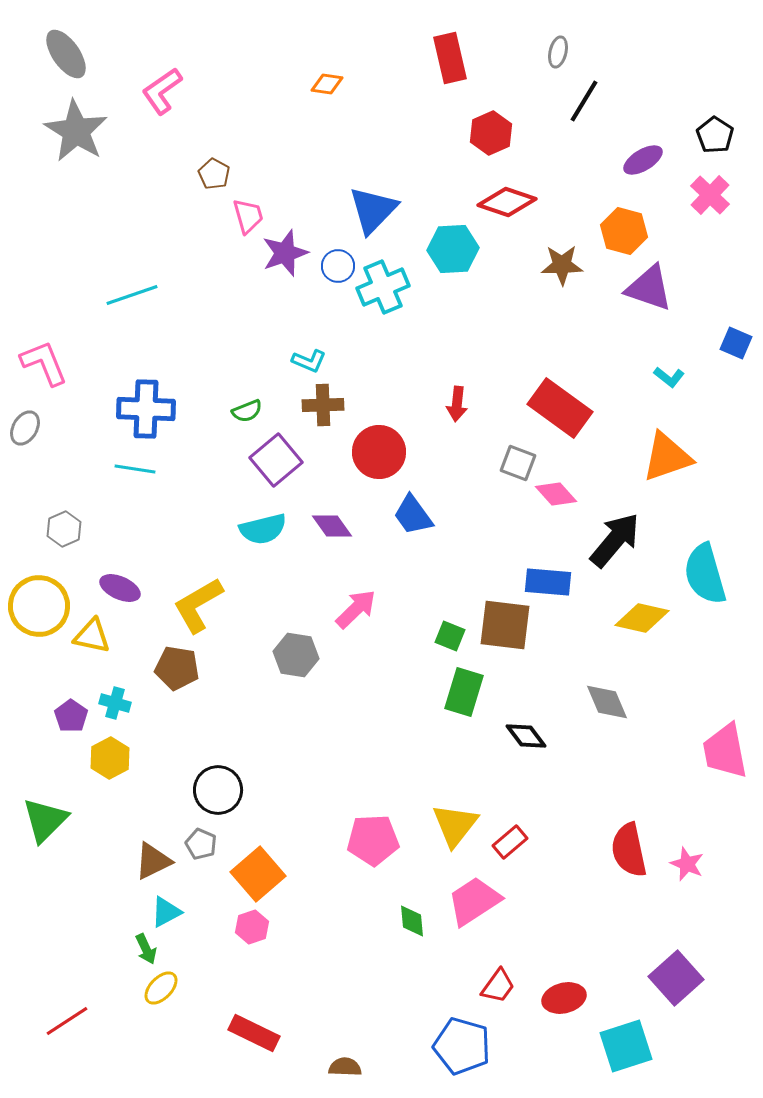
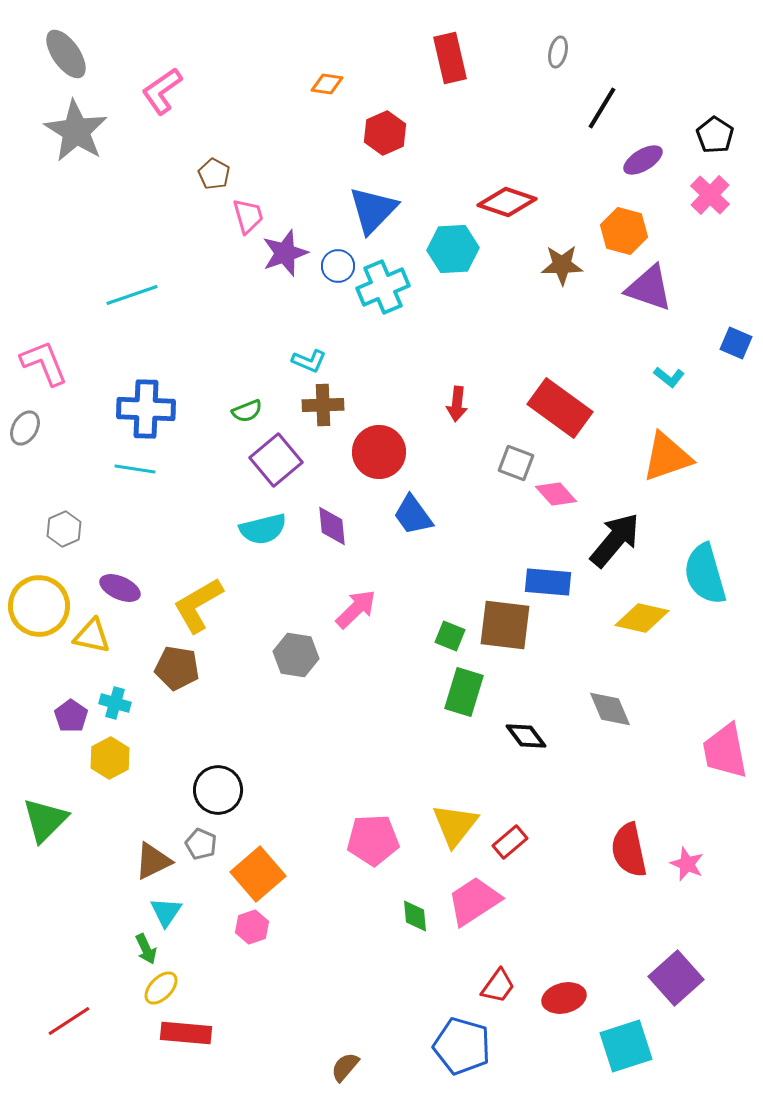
black line at (584, 101): moved 18 px right, 7 px down
red hexagon at (491, 133): moved 106 px left
gray square at (518, 463): moved 2 px left
purple diamond at (332, 526): rotated 30 degrees clockwise
gray diamond at (607, 702): moved 3 px right, 7 px down
cyan triangle at (166, 912): rotated 28 degrees counterclockwise
green diamond at (412, 921): moved 3 px right, 5 px up
red line at (67, 1021): moved 2 px right
red rectangle at (254, 1033): moved 68 px left; rotated 21 degrees counterclockwise
brown semicircle at (345, 1067): rotated 52 degrees counterclockwise
